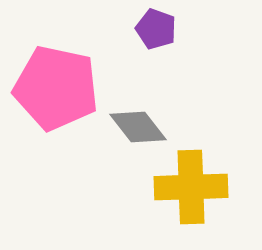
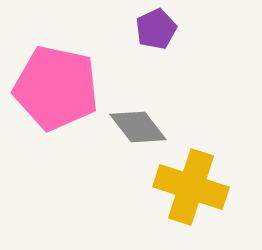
purple pentagon: rotated 27 degrees clockwise
yellow cross: rotated 20 degrees clockwise
